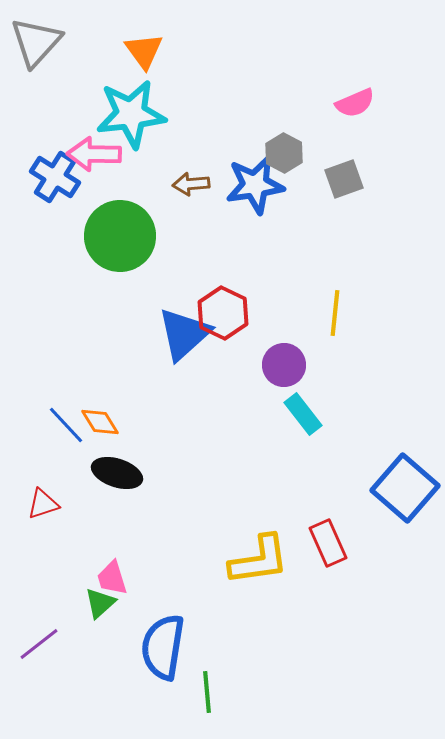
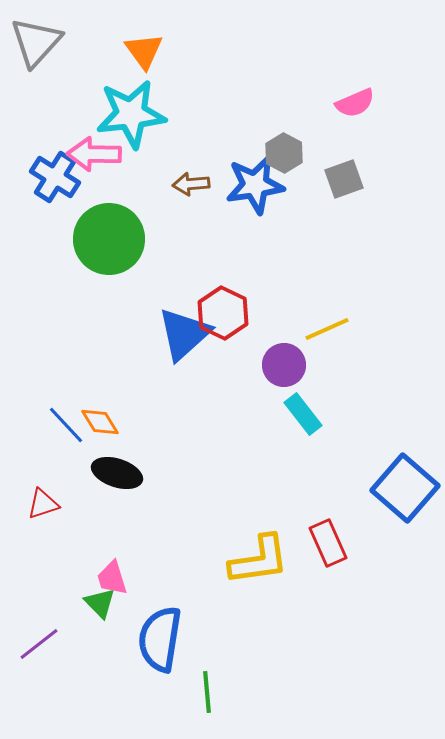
green circle: moved 11 px left, 3 px down
yellow line: moved 8 px left, 16 px down; rotated 60 degrees clockwise
green triangle: rotated 32 degrees counterclockwise
blue semicircle: moved 3 px left, 8 px up
